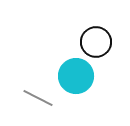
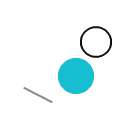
gray line: moved 3 px up
